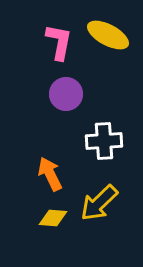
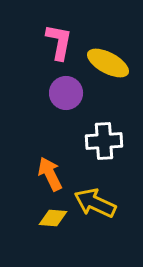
yellow ellipse: moved 28 px down
purple circle: moved 1 px up
yellow arrow: moved 4 px left; rotated 69 degrees clockwise
